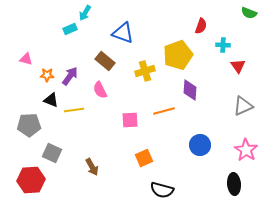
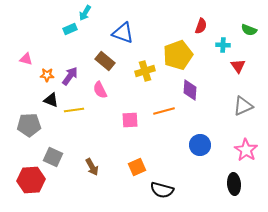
green semicircle: moved 17 px down
gray square: moved 1 px right, 4 px down
orange square: moved 7 px left, 9 px down
